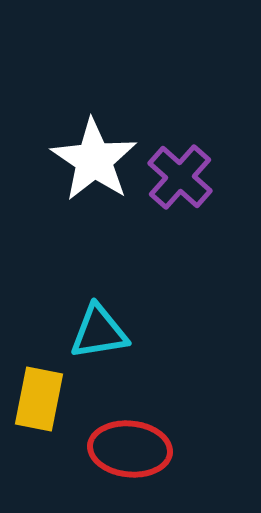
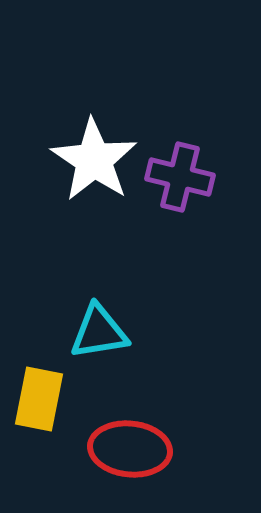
purple cross: rotated 28 degrees counterclockwise
